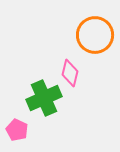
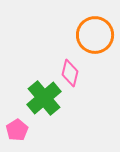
green cross: rotated 16 degrees counterclockwise
pink pentagon: rotated 15 degrees clockwise
